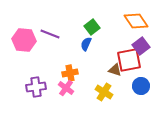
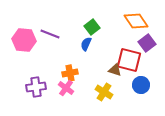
purple square: moved 6 px right, 3 px up
red square: rotated 25 degrees clockwise
blue circle: moved 1 px up
